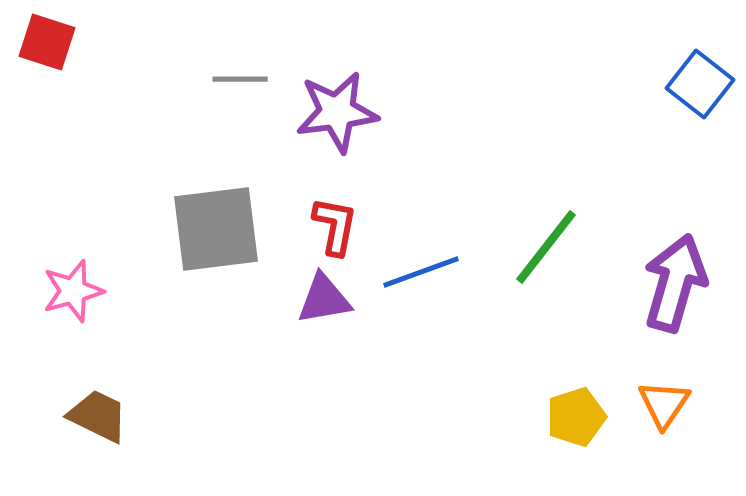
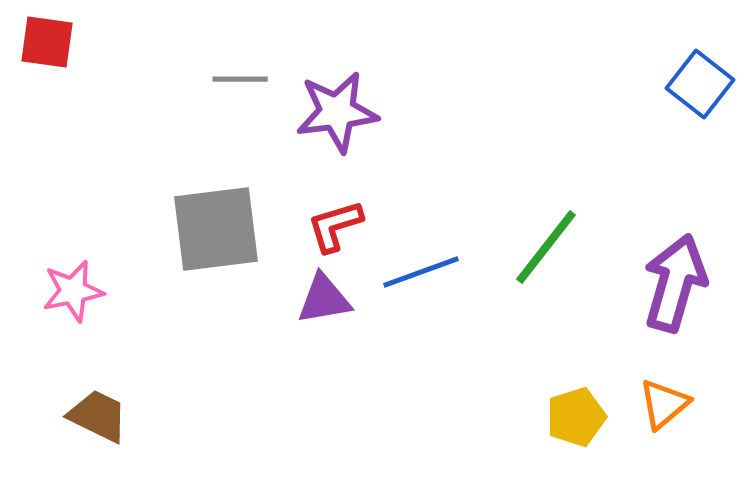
red square: rotated 10 degrees counterclockwise
red L-shape: rotated 118 degrees counterclockwise
pink star: rotated 4 degrees clockwise
orange triangle: rotated 16 degrees clockwise
